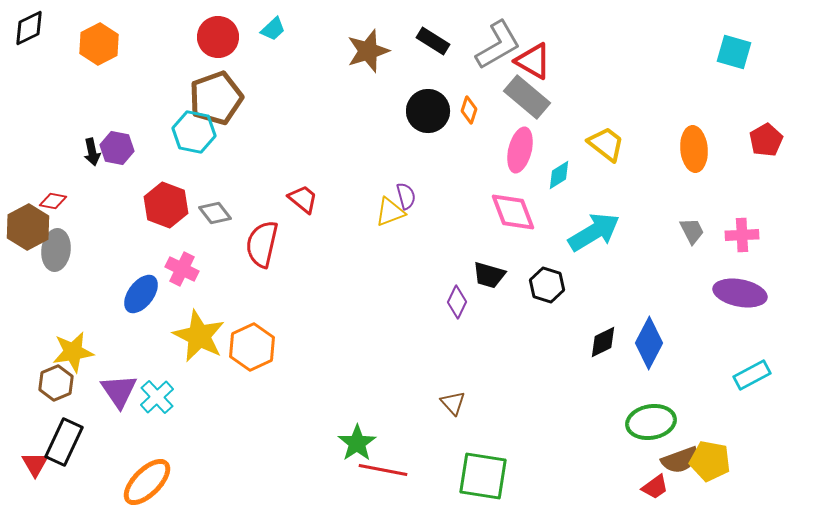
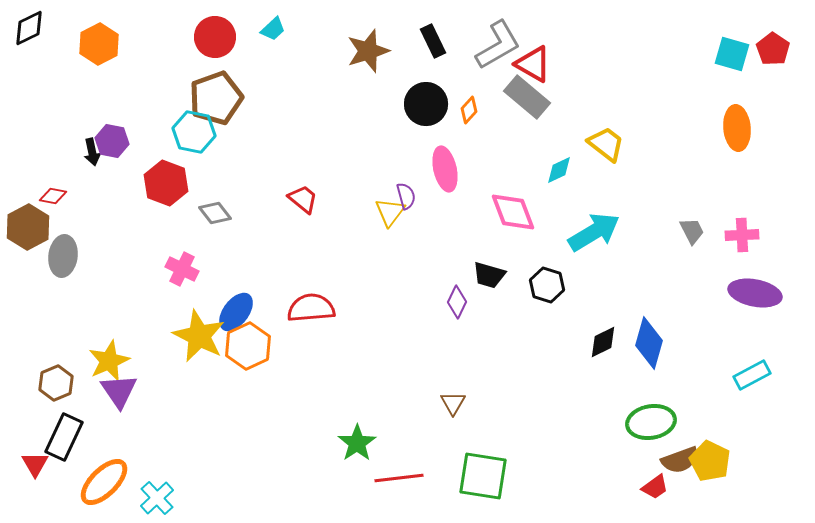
red circle at (218, 37): moved 3 px left
black rectangle at (433, 41): rotated 32 degrees clockwise
cyan square at (734, 52): moved 2 px left, 2 px down
red triangle at (533, 61): moved 3 px down
orange diamond at (469, 110): rotated 24 degrees clockwise
black circle at (428, 111): moved 2 px left, 7 px up
red pentagon at (766, 140): moved 7 px right, 91 px up; rotated 8 degrees counterclockwise
purple hexagon at (117, 148): moved 5 px left, 7 px up
orange ellipse at (694, 149): moved 43 px right, 21 px up
pink ellipse at (520, 150): moved 75 px left, 19 px down; rotated 27 degrees counterclockwise
cyan diamond at (559, 175): moved 5 px up; rotated 8 degrees clockwise
red diamond at (53, 201): moved 5 px up
red hexagon at (166, 205): moved 22 px up
yellow triangle at (390, 212): rotated 32 degrees counterclockwise
red semicircle at (262, 244): moved 49 px right, 64 px down; rotated 72 degrees clockwise
gray ellipse at (56, 250): moved 7 px right, 6 px down
purple ellipse at (740, 293): moved 15 px right
blue ellipse at (141, 294): moved 95 px right, 18 px down
blue diamond at (649, 343): rotated 12 degrees counterclockwise
orange hexagon at (252, 347): moved 4 px left, 1 px up
yellow star at (73, 352): moved 36 px right, 9 px down; rotated 15 degrees counterclockwise
cyan cross at (157, 397): moved 101 px down
brown triangle at (453, 403): rotated 12 degrees clockwise
black rectangle at (64, 442): moved 5 px up
yellow pentagon at (710, 461): rotated 15 degrees clockwise
red line at (383, 470): moved 16 px right, 8 px down; rotated 18 degrees counterclockwise
orange ellipse at (147, 482): moved 43 px left
